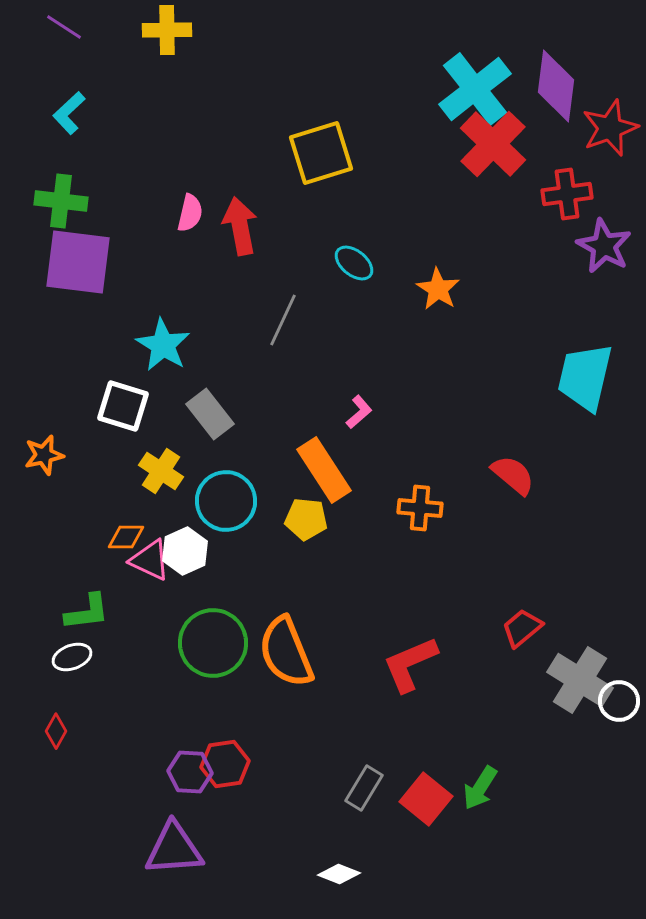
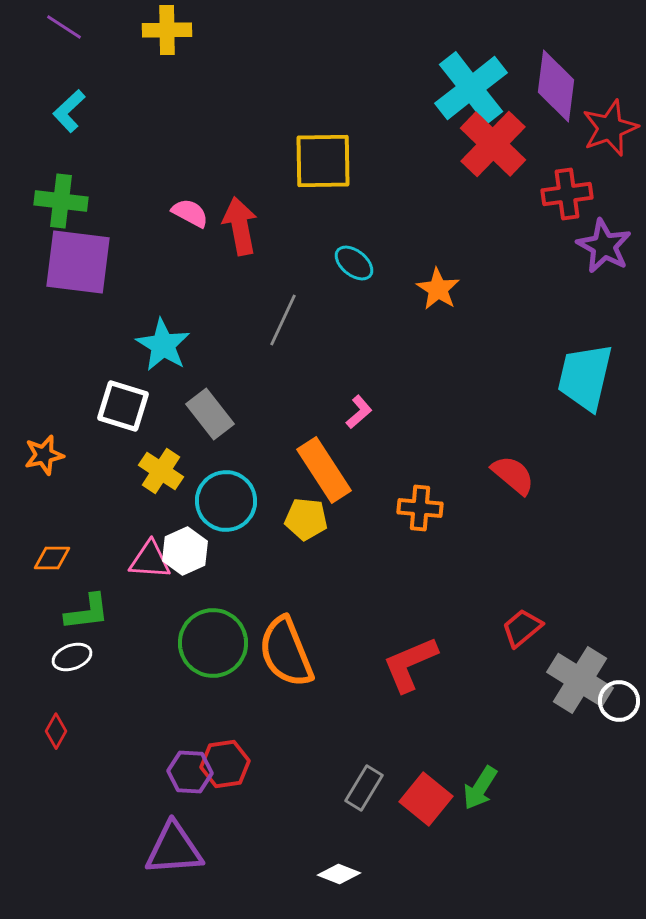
cyan cross at (475, 89): moved 4 px left, 1 px up
cyan L-shape at (69, 113): moved 2 px up
yellow square at (321, 153): moved 2 px right, 8 px down; rotated 16 degrees clockwise
pink semicircle at (190, 213): rotated 75 degrees counterclockwise
orange diamond at (126, 537): moved 74 px left, 21 px down
pink triangle at (150, 560): rotated 21 degrees counterclockwise
